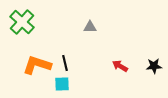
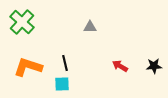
orange L-shape: moved 9 px left, 2 px down
